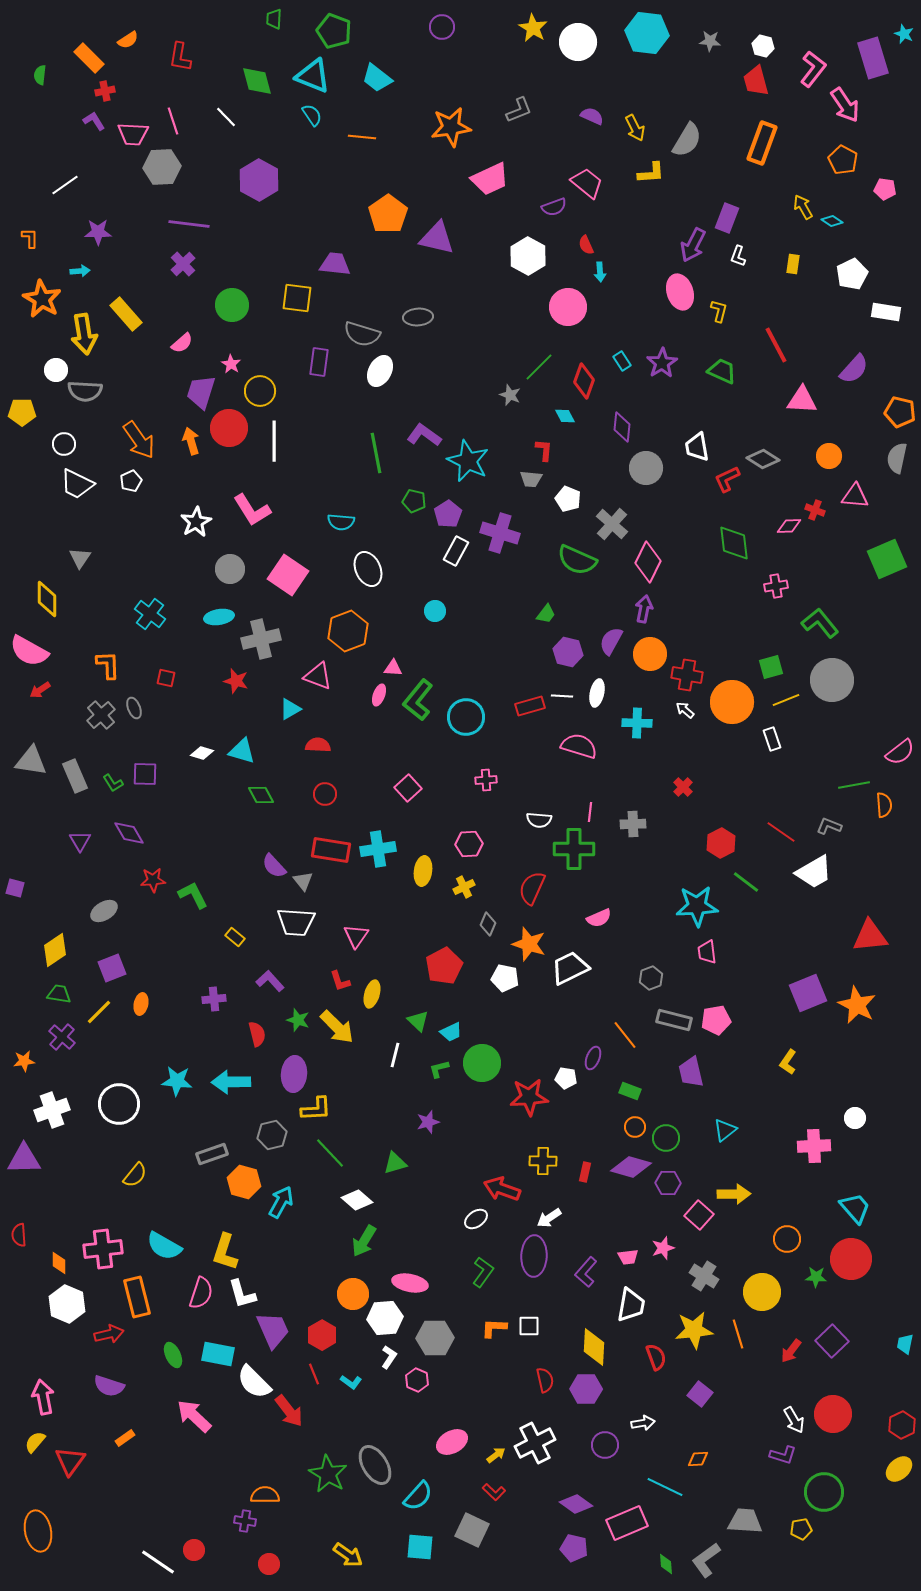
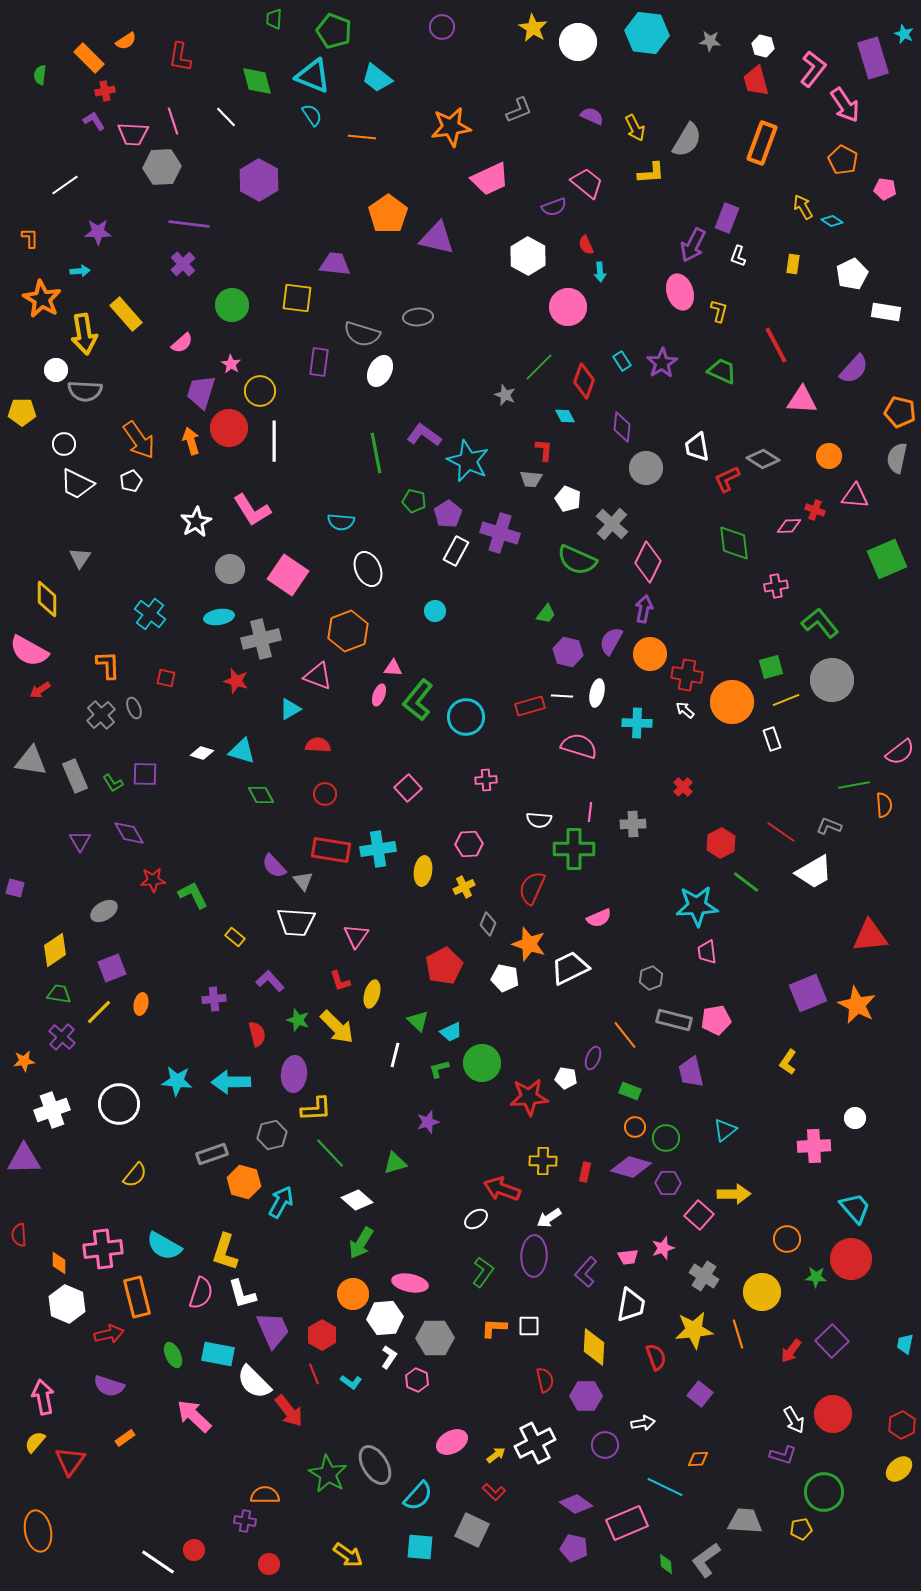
orange semicircle at (128, 40): moved 2 px left, 1 px down
gray star at (510, 395): moved 5 px left
green arrow at (364, 1241): moved 3 px left, 2 px down
purple hexagon at (586, 1389): moved 7 px down
